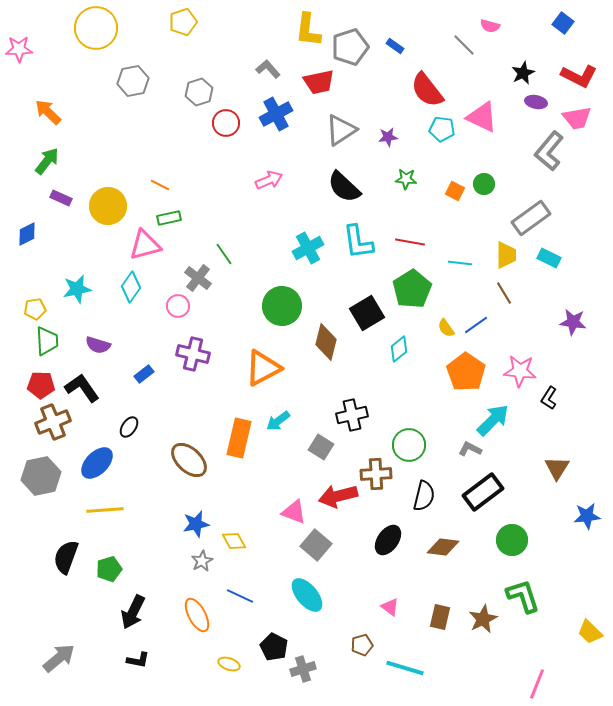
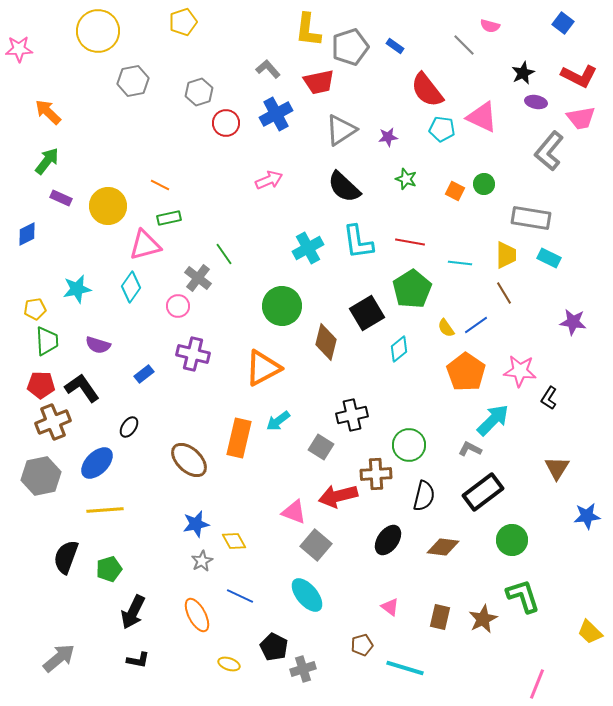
yellow circle at (96, 28): moved 2 px right, 3 px down
pink trapezoid at (577, 118): moved 4 px right
green star at (406, 179): rotated 15 degrees clockwise
gray rectangle at (531, 218): rotated 45 degrees clockwise
